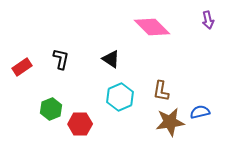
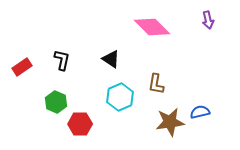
black L-shape: moved 1 px right, 1 px down
brown L-shape: moved 5 px left, 7 px up
green hexagon: moved 5 px right, 7 px up; rotated 15 degrees counterclockwise
